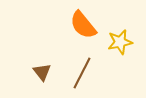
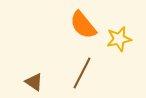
yellow star: moved 1 px left, 3 px up
brown triangle: moved 8 px left, 10 px down; rotated 18 degrees counterclockwise
